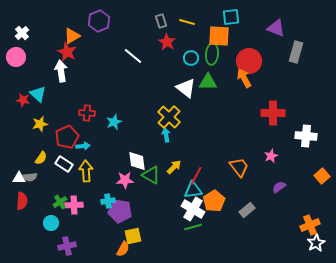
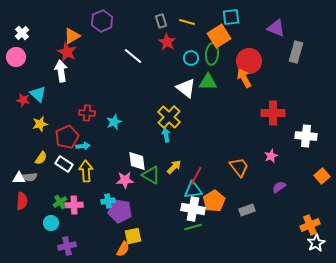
purple hexagon at (99, 21): moved 3 px right
orange square at (219, 36): rotated 35 degrees counterclockwise
white cross at (193, 209): rotated 20 degrees counterclockwise
gray rectangle at (247, 210): rotated 21 degrees clockwise
